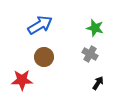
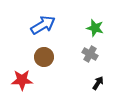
blue arrow: moved 3 px right
